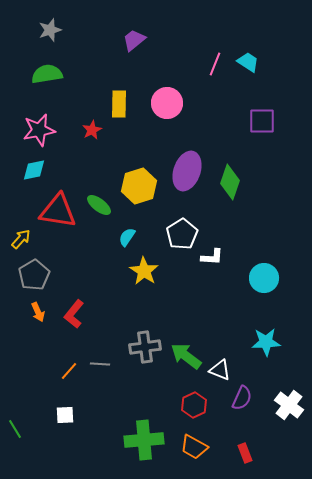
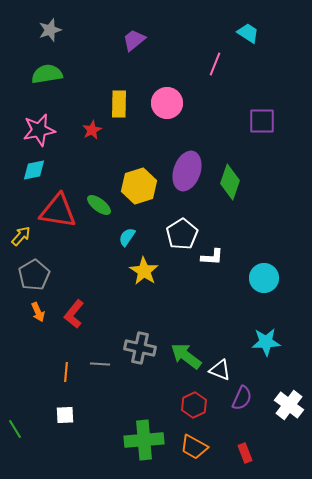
cyan trapezoid: moved 29 px up
yellow arrow: moved 3 px up
gray cross: moved 5 px left, 1 px down; rotated 20 degrees clockwise
orange line: moved 3 px left, 1 px down; rotated 36 degrees counterclockwise
